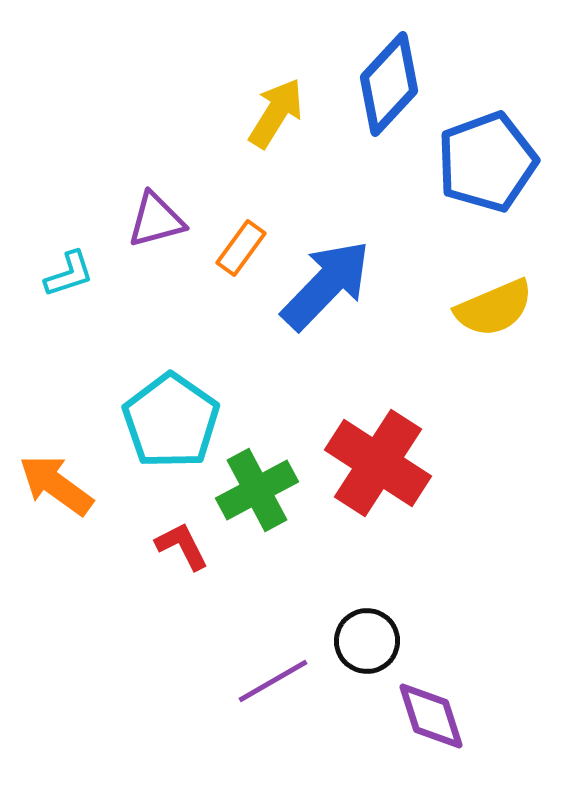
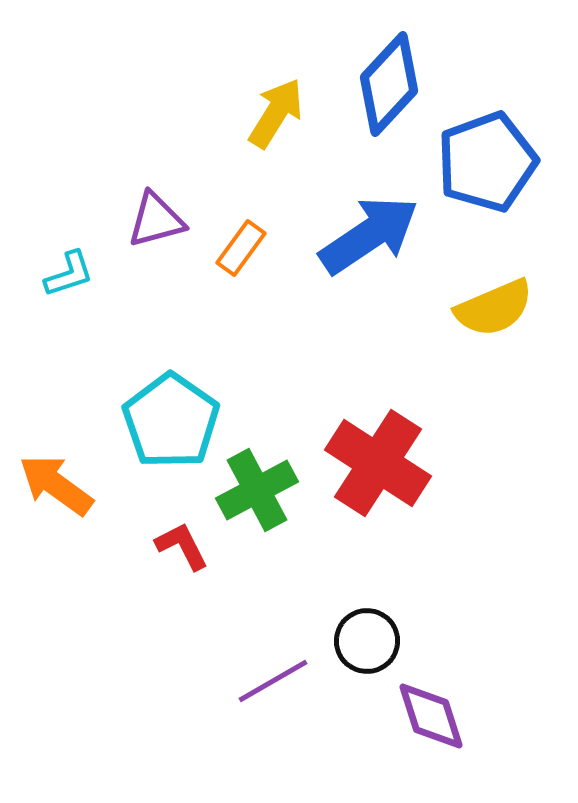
blue arrow: moved 43 px right, 50 px up; rotated 12 degrees clockwise
